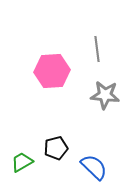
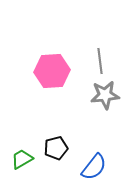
gray line: moved 3 px right, 12 px down
gray star: rotated 12 degrees counterclockwise
green trapezoid: moved 3 px up
blue semicircle: rotated 84 degrees clockwise
